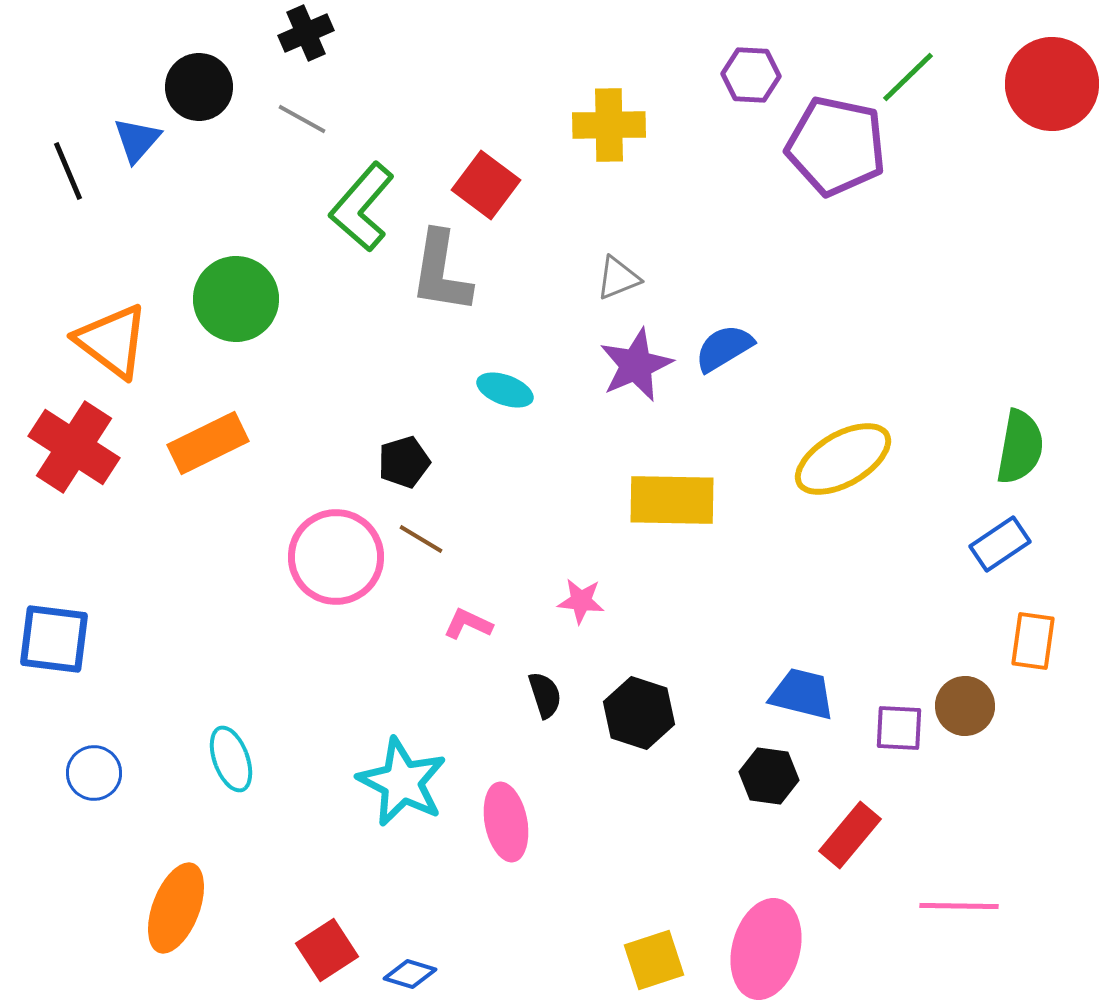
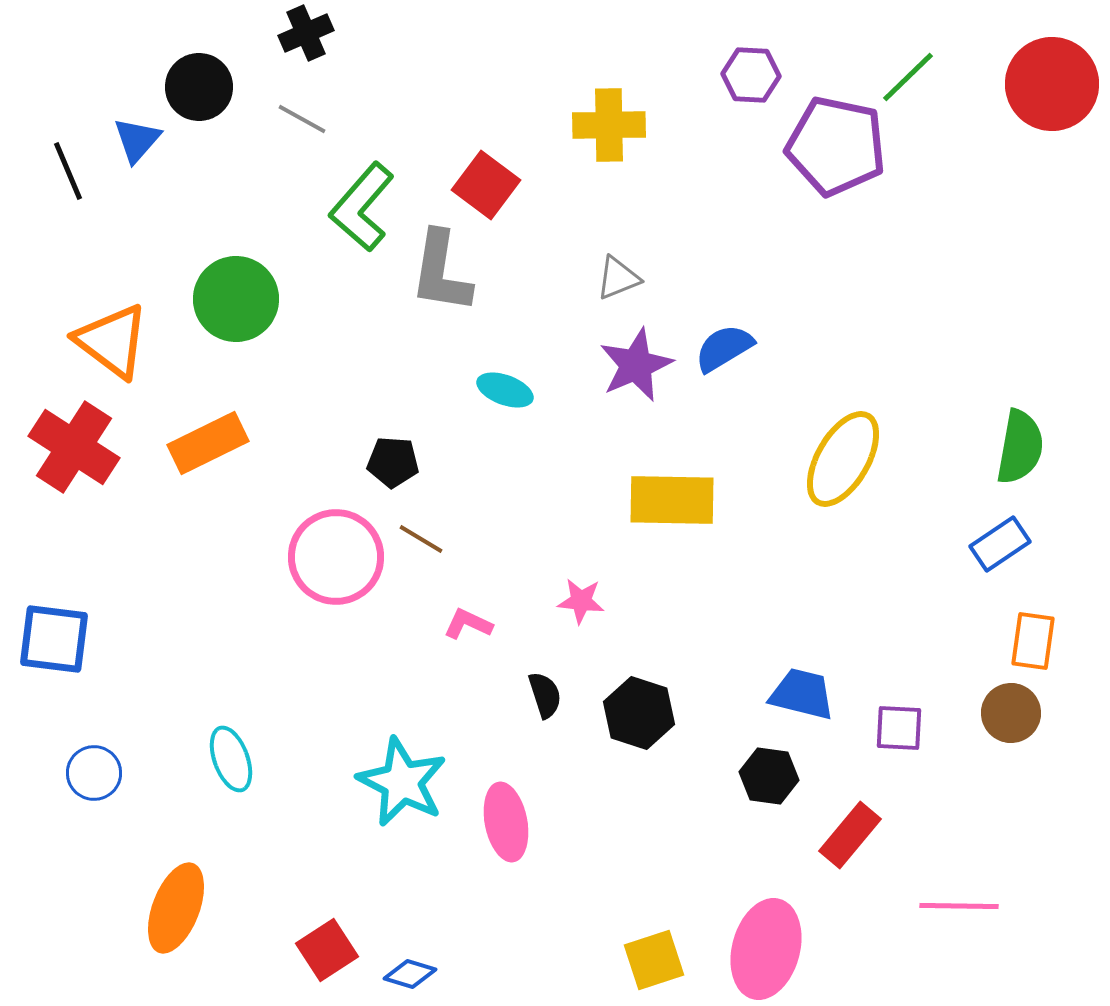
yellow ellipse at (843, 459): rotated 30 degrees counterclockwise
black pentagon at (404, 462): moved 11 px left; rotated 21 degrees clockwise
brown circle at (965, 706): moved 46 px right, 7 px down
